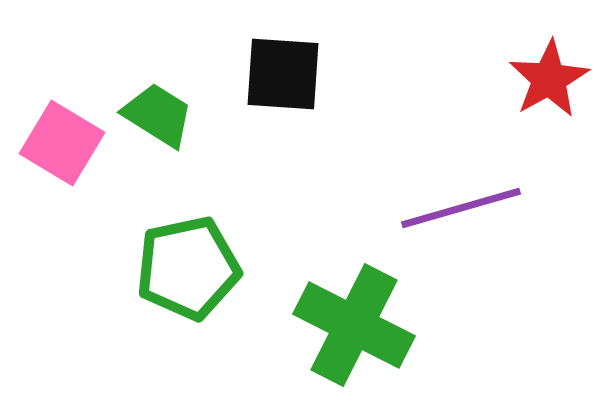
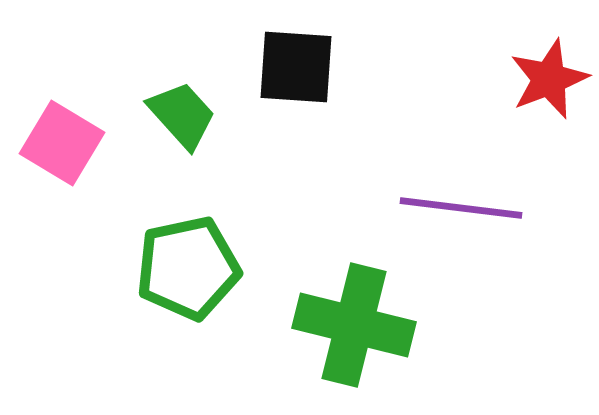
black square: moved 13 px right, 7 px up
red star: rotated 8 degrees clockwise
green trapezoid: moved 24 px right; rotated 16 degrees clockwise
purple line: rotated 23 degrees clockwise
green cross: rotated 13 degrees counterclockwise
